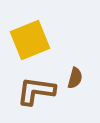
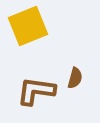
yellow square: moved 2 px left, 14 px up
